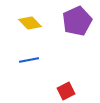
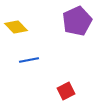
yellow diamond: moved 14 px left, 4 px down
